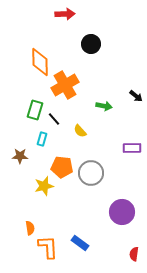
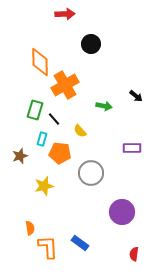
brown star: rotated 21 degrees counterclockwise
orange pentagon: moved 2 px left, 14 px up
